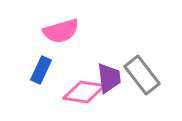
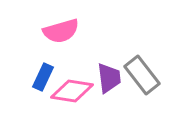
blue rectangle: moved 2 px right, 7 px down
pink diamond: moved 12 px left, 1 px up
